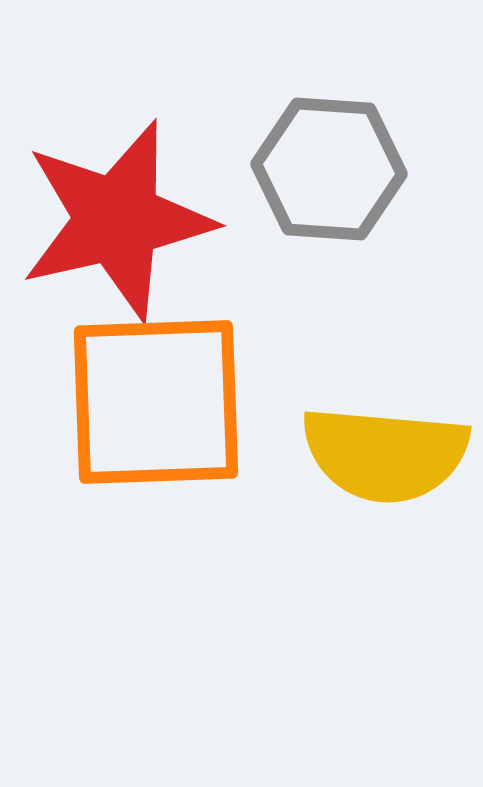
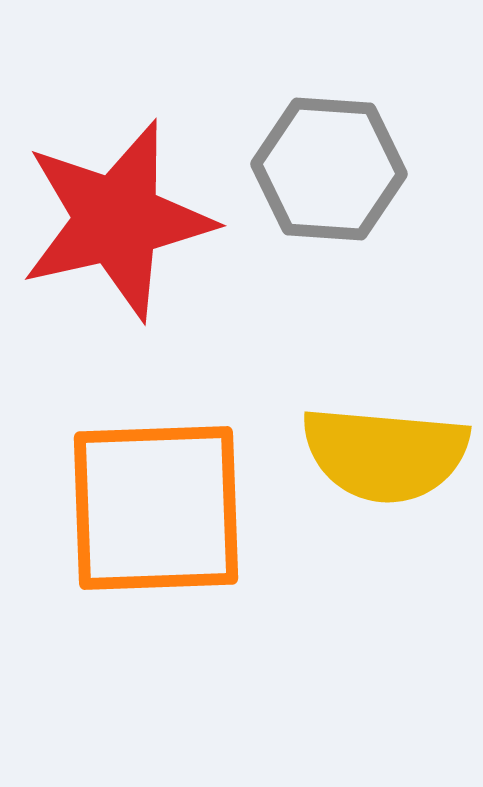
orange square: moved 106 px down
